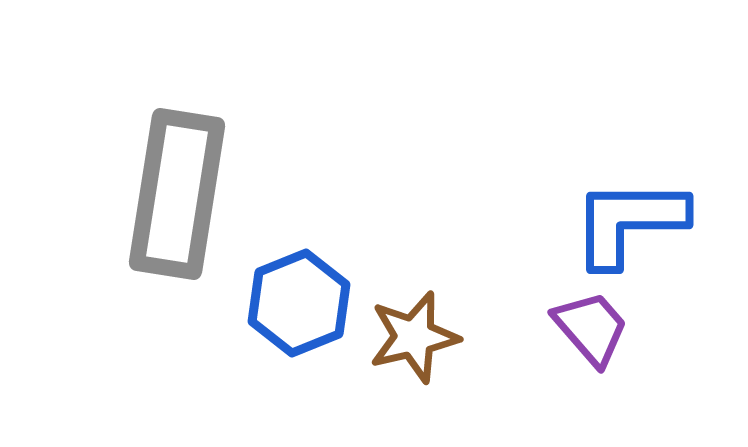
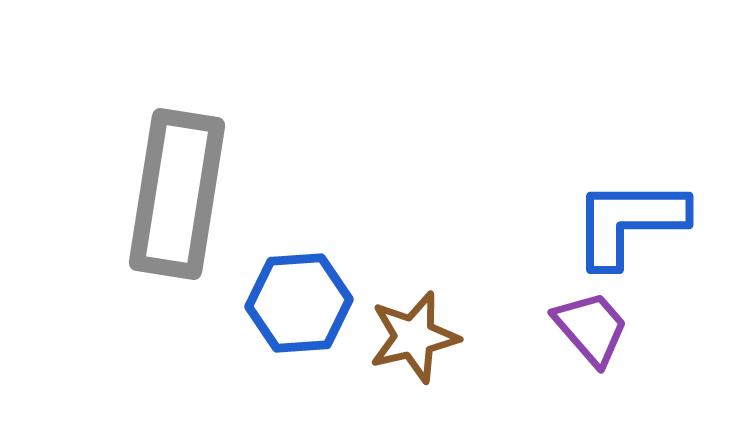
blue hexagon: rotated 18 degrees clockwise
